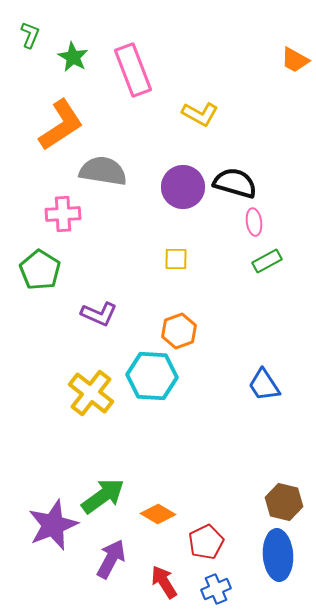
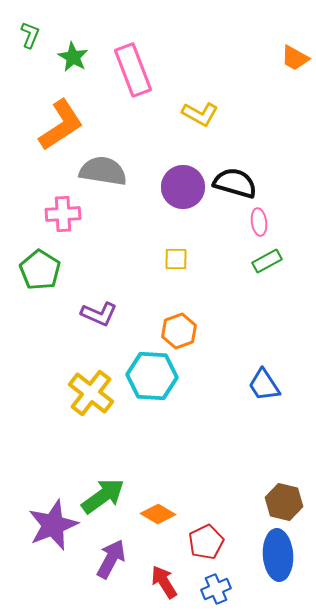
orange trapezoid: moved 2 px up
pink ellipse: moved 5 px right
